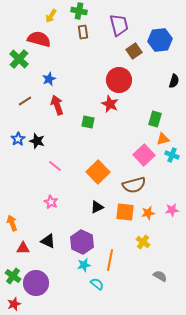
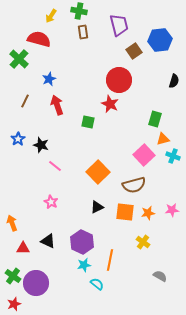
brown line at (25, 101): rotated 32 degrees counterclockwise
black star at (37, 141): moved 4 px right, 4 px down
cyan cross at (172, 155): moved 1 px right, 1 px down
